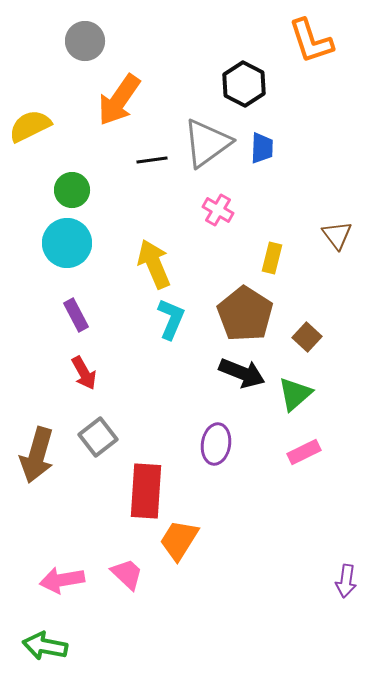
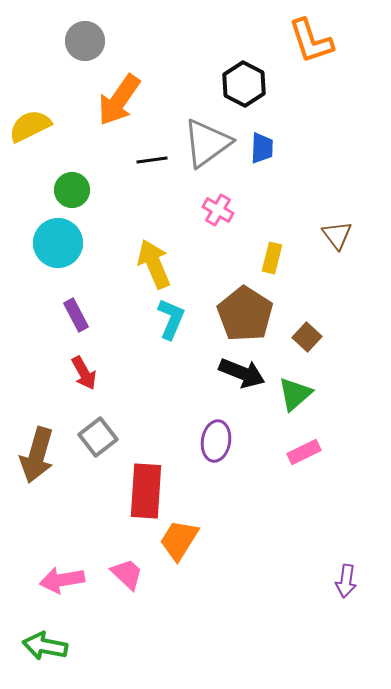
cyan circle: moved 9 px left
purple ellipse: moved 3 px up
